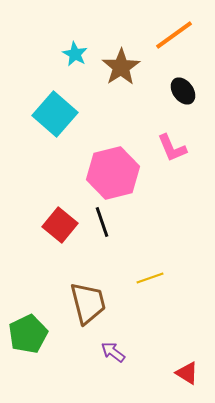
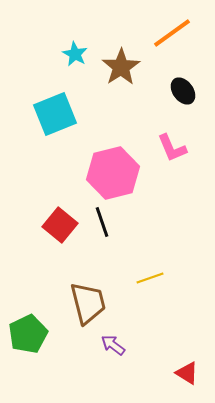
orange line: moved 2 px left, 2 px up
cyan square: rotated 27 degrees clockwise
purple arrow: moved 7 px up
